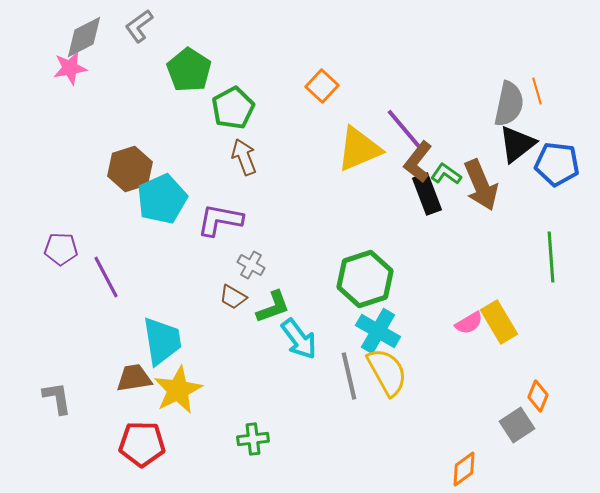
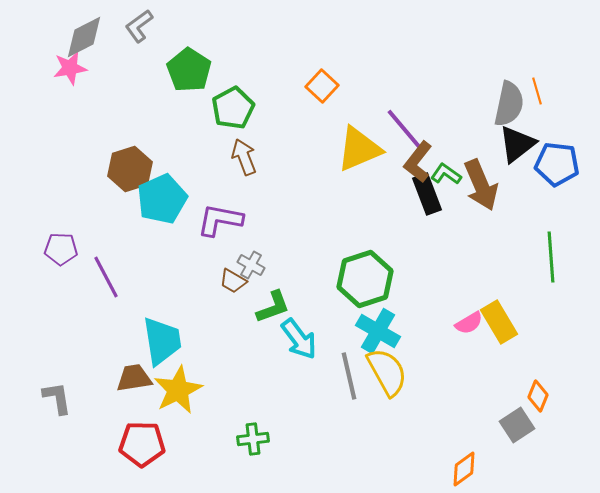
brown trapezoid at (233, 297): moved 16 px up
